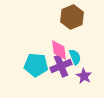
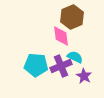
pink diamond: moved 2 px right, 14 px up
cyan semicircle: rotated 42 degrees counterclockwise
